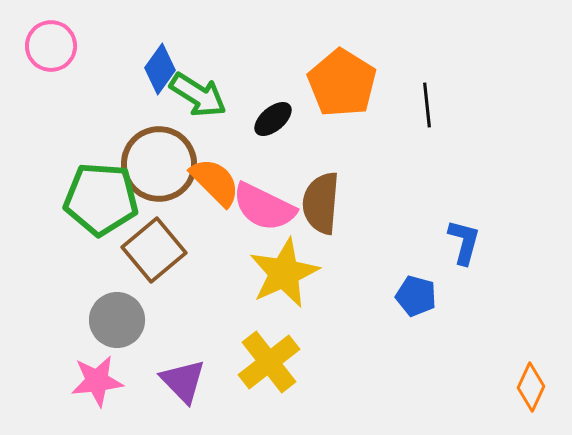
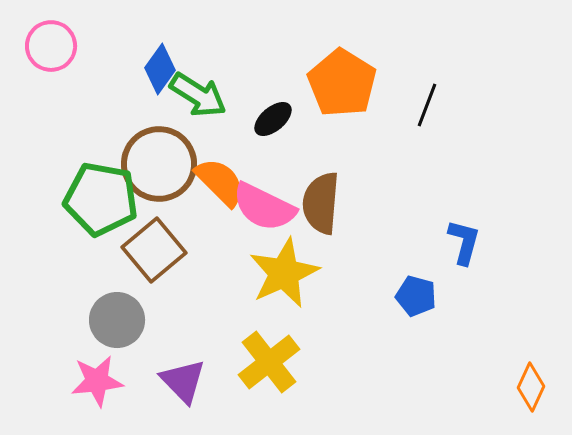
black line: rotated 27 degrees clockwise
orange semicircle: moved 5 px right
green pentagon: rotated 6 degrees clockwise
